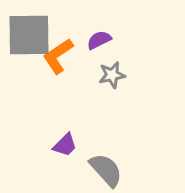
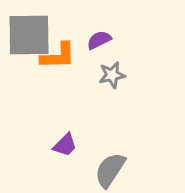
orange L-shape: rotated 147 degrees counterclockwise
gray semicircle: moved 4 px right; rotated 105 degrees counterclockwise
